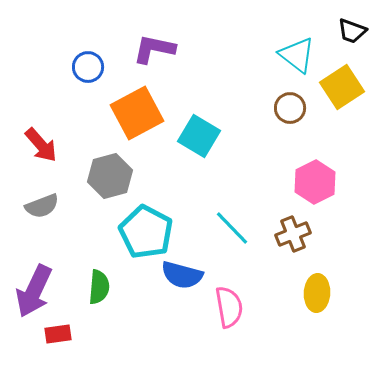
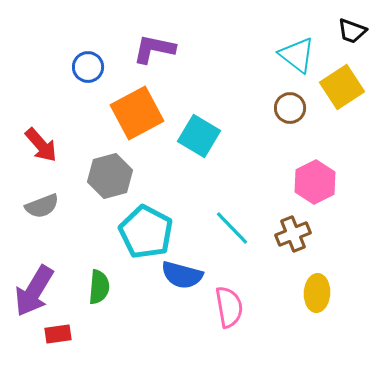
purple arrow: rotated 6 degrees clockwise
